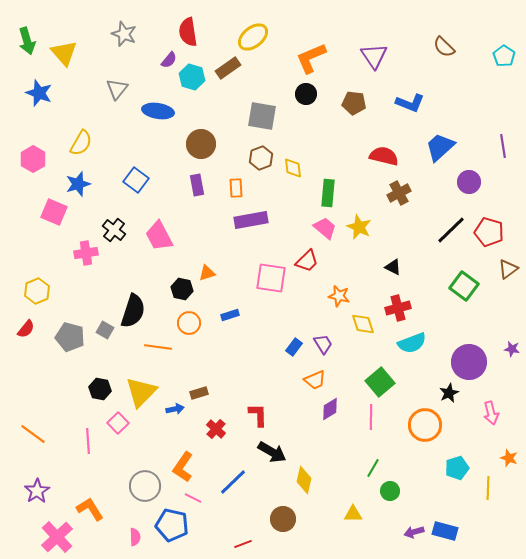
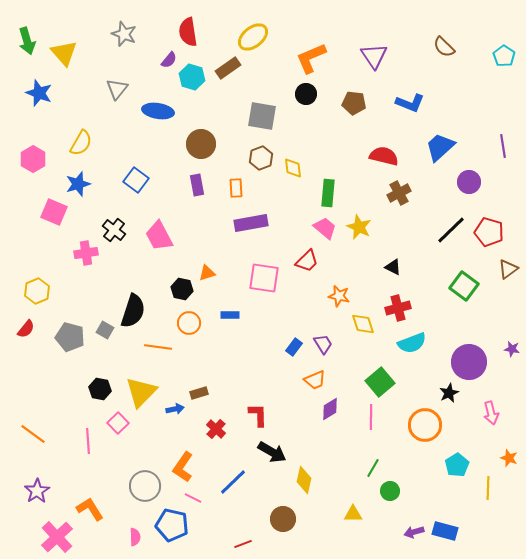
purple rectangle at (251, 220): moved 3 px down
pink square at (271, 278): moved 7 px left
blue rectangle at (230, 315): rotated 18 degrees clockwise
cyan pentagon at (457, 468): moved 3 px up; rotated 15 degrees counterclockwise
